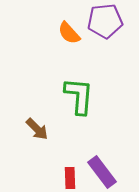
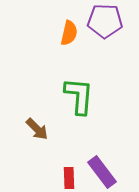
purple pentagon: rotated 8 degrees clockwise
orange semicircle: rotated 125 degrees counterclockwise
red rectangle: moved 1 px left
